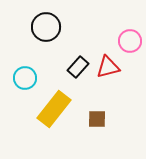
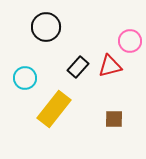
red triangle: moved 2 px right, 1 px up
brown square: moved 17 px right
